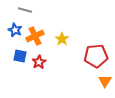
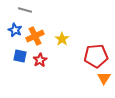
red star: moved 1 px right, 2 px up
orange triangle: moved 1 px left, 3 px up
